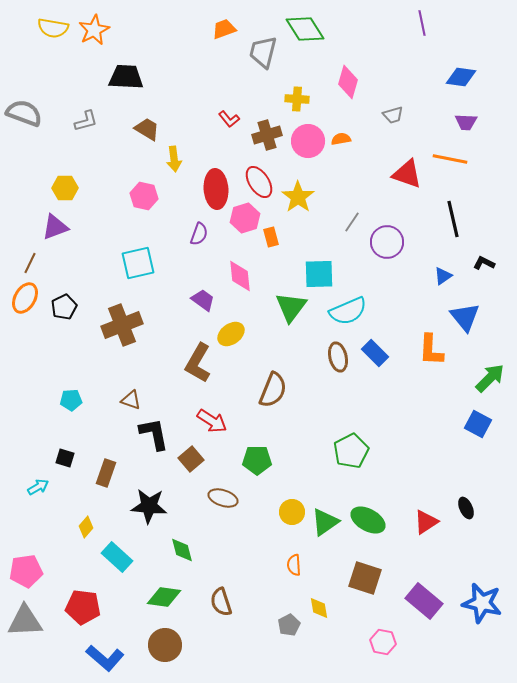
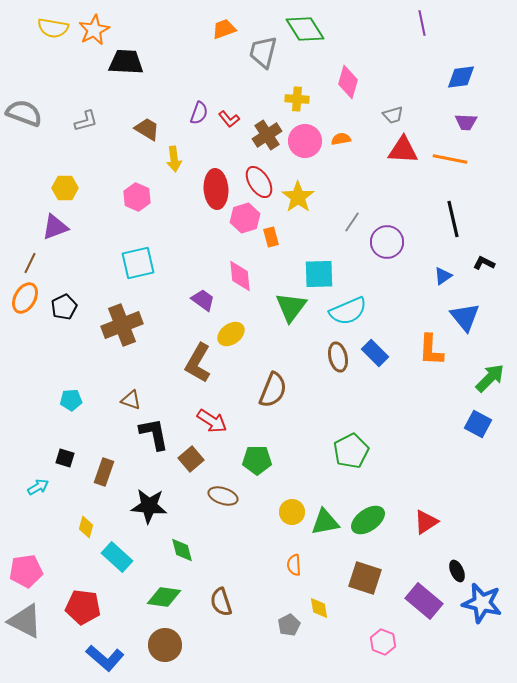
black trapezoid at (126, 77): moved 15 px up
blue diamond at (461, 77): rotated 16 degrees counterclockwise
brown cross at (267, 135): rotated 16 degrees counterclockwise
pink circle at (308, 141): moved 3 px left
red triangle at (407, 174): moved 4 px left, 24 px up; rotated 16 degrees counterclockwise
pink hexagon at (144, 196): moved 7 px left, 1 px down; rotated 12 degrees clockwise
purple semicircle at (199, 234): moved 121 px up
brown rectangle at (106, 473): moved 2 px left, 1 px up
brown ellipse at (223, 498): moved 2 px up
black ellipse at (466, 508): moved 9 px left, 63 px down
green ellipse at (368, 520): rotated 64 degrees counterclockwise
green triangle at (325, 522): rotated 24 degrees clockwise
yellow diamond at (86, 527): rotated 25 degrees counterclockwise
gray triangle at (25, 621): rotated 30 degrees clockwise
pink hexagon at (383, 642): rotated 10 degrees clockwise
